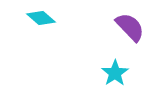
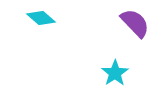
purple semicircle: moved 5 px right, 4 px up
